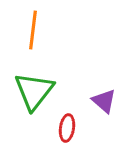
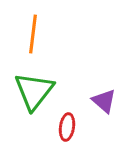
orange line: moved 4 px down
red ellipse: moved 1 px up
